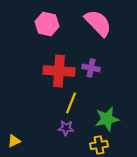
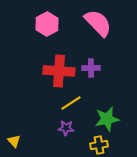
pink hexagon: rotated 20 degrees clockwise
purple cross: rotated 12 degrees counterclockwise
yellow line: rotated 35 degrees clockwise
yellow triangle: rotated 48 degrees counterclockwise
